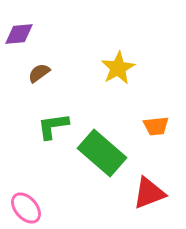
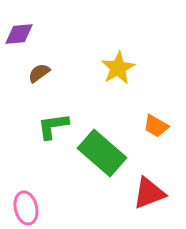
orange trapezoid: rotated 36 degrees clockwise
pink ellipse: rotated 28 degrees clockwise
